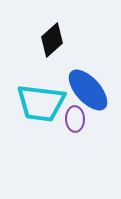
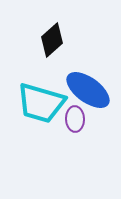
blue ellipse: rotated 12 degrees counterclockwise
cyan trapezoid: rotated 9 degrees clockwise
